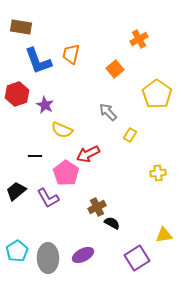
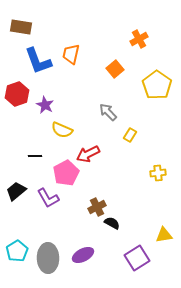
yellow pentagon: moved 9 px up
pink pentagon: rotated 10 degrees clockwise
